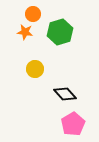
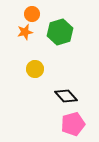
orange circle: moved 1 px left
orange star: rotated 21 degrees counterclockwise
black diamond: moved 1 px right, 2 px down
pink pentagon: rotated 15 degrees clockwise
